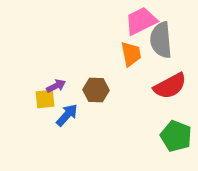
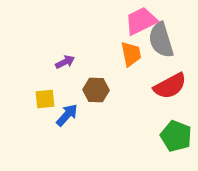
gray semicircle: rotated 12 degrees counterclockwise
purple arrow: moved 9 px right, 24 px up
